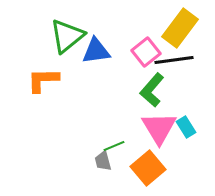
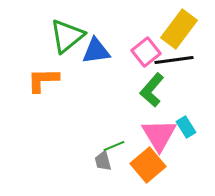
yellow rectangle: moved 1 px left, 1 px down
pink triangle: moved 7 px down
orange square: moved 3 px up
